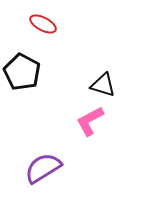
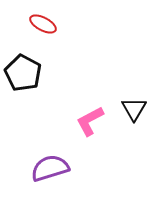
black pentagon: moved 1 px right, 1 px down
black triangle: moved 31 px right, 24 px down; rotated 44 degrees clockwise
purple semicircle: moved 7 px right; rotated 15 degrees clockwise
